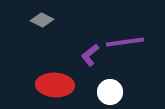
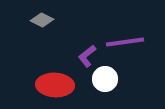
purple L-shape: moved 3 px left, 1 px down
white circle: moved 5 px left, 13 px up
